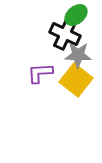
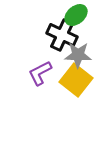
black cross: moved 3 px left, 1 px down
purple L-shape: rotated 24 degrees counterclockwise
